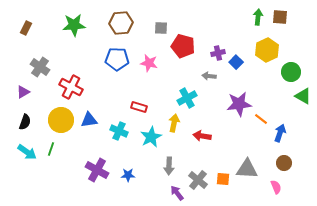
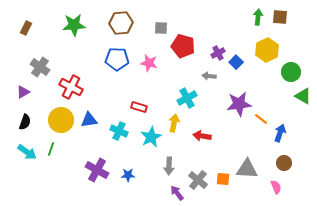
purple cross at (218, 53): rotated 16 degrees counterclockwise
